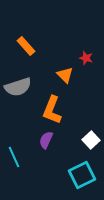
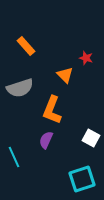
gray semicircle: moved 2 px right, 1 px down
white square: moved 2 px up; rotated 18 degrees counterclockwise
cyan square: moved 4 px down; rotated 8 degrees clockwise
